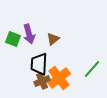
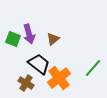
black trapezoid: rotated 125 degrees clockwise
green line: moved 1 px right, 1 px up
brown cross: moved 16 px left, 2 px down; rotated 35 degrees counterclockwise
